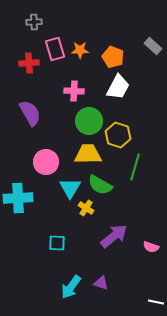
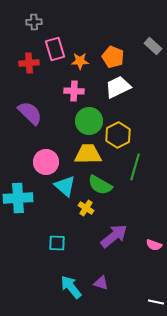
orange star: moved 11 px down
white trapezoid: rotated 144 degrees counterclockwise
purple semicircle: rotated 16 degrees counterclockwise
yellow hexagon: rotated 15 degrees clockwise
cyan triangle: moved 5 px left, 2 px up; rotated 20 degrees counterclockwise
pink semicircle: moved 3 px right, 2 px up
cyan arrow: rotated 105 degrees clockwise
